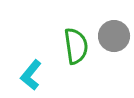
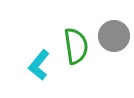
cyan L-shape: moved 8 px right, 10 px up
